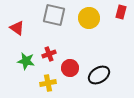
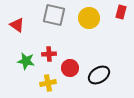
red triangle: moved 3 px up
red cross: rotated 16 degrees clockwise
